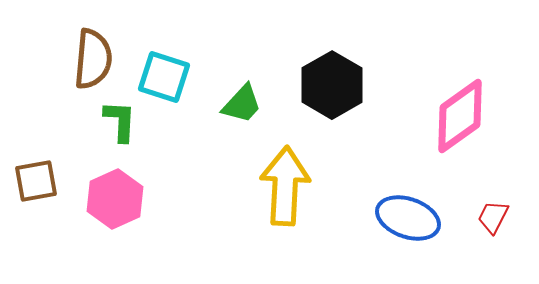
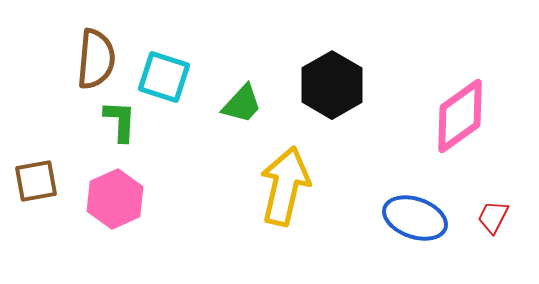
brown semicircle: moved 3 px right
yellow arrow: rotated 10 degrees clockwise
blue ellipse: moved 7 px right
